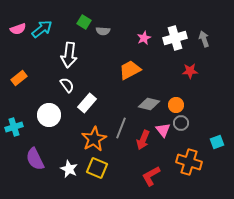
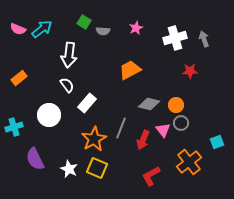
pink semicircle: rotated 42 degrees clockwise
pink star: moved 8 px left, 10 px up
orange cross: rotated 35 degrees clockwise
